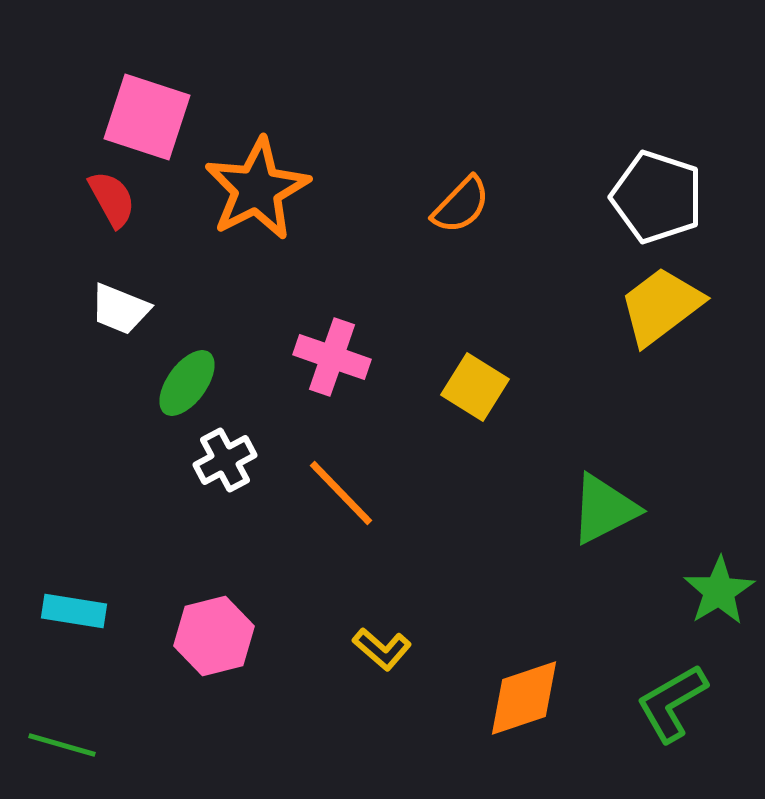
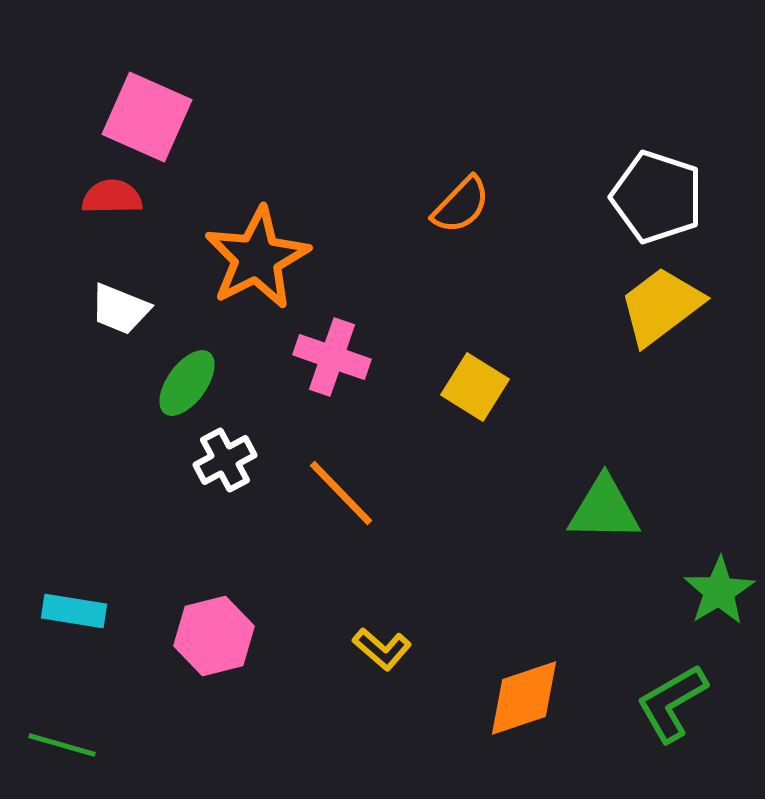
pink square: rotated 6 degrees clockwise
orange star: moved 69 px down
red semicircle: moved 2 px up; rotated 62 degrees counterclockwise
green triangle: rotated 28 degrees clockwise
